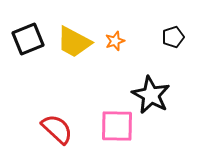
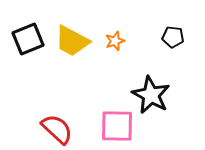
black pentagon: rotated 25 degrees clockwise
yellow trapezoid: moved 2 px left, 1 px up
